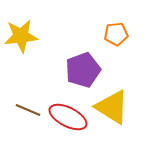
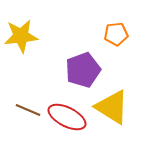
red ellipse: moved 1 px left
